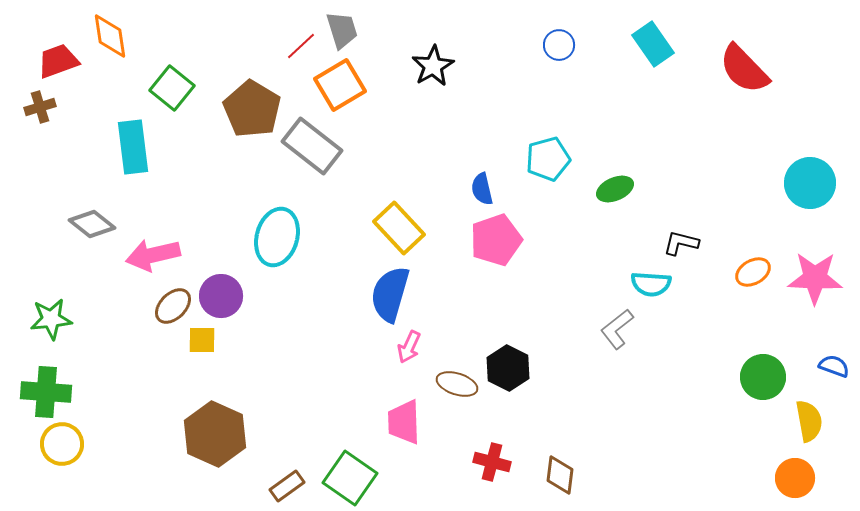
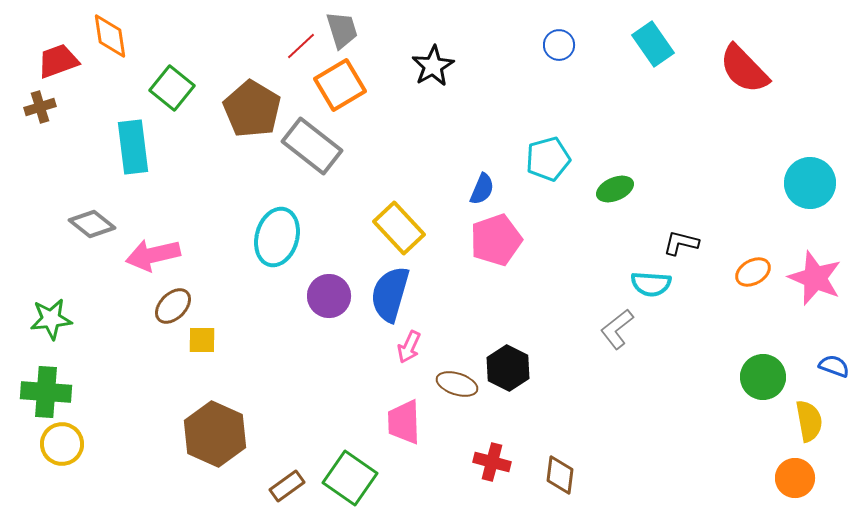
blue semicircle at (482, 189): rotated 144 degrees counterclockwise
pink star at (815, 278): rotated 20 degrees clockwise
purple circle at (221, 296): moved 108 px right
